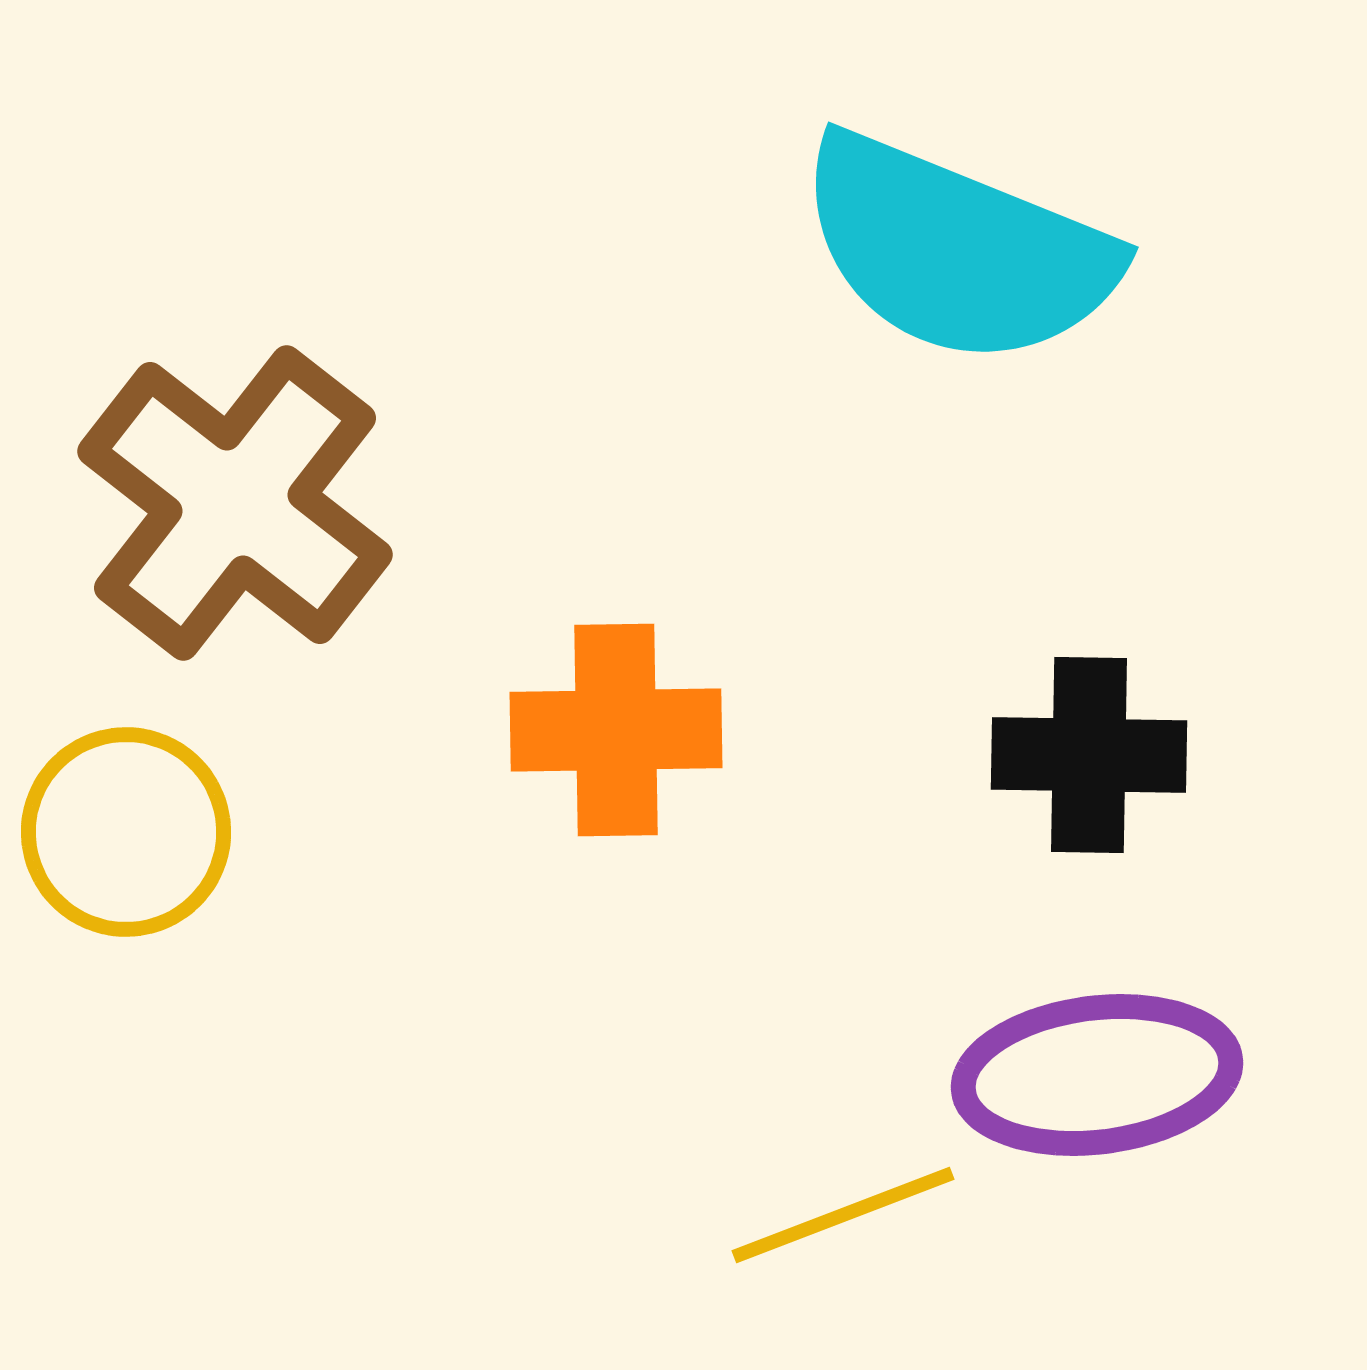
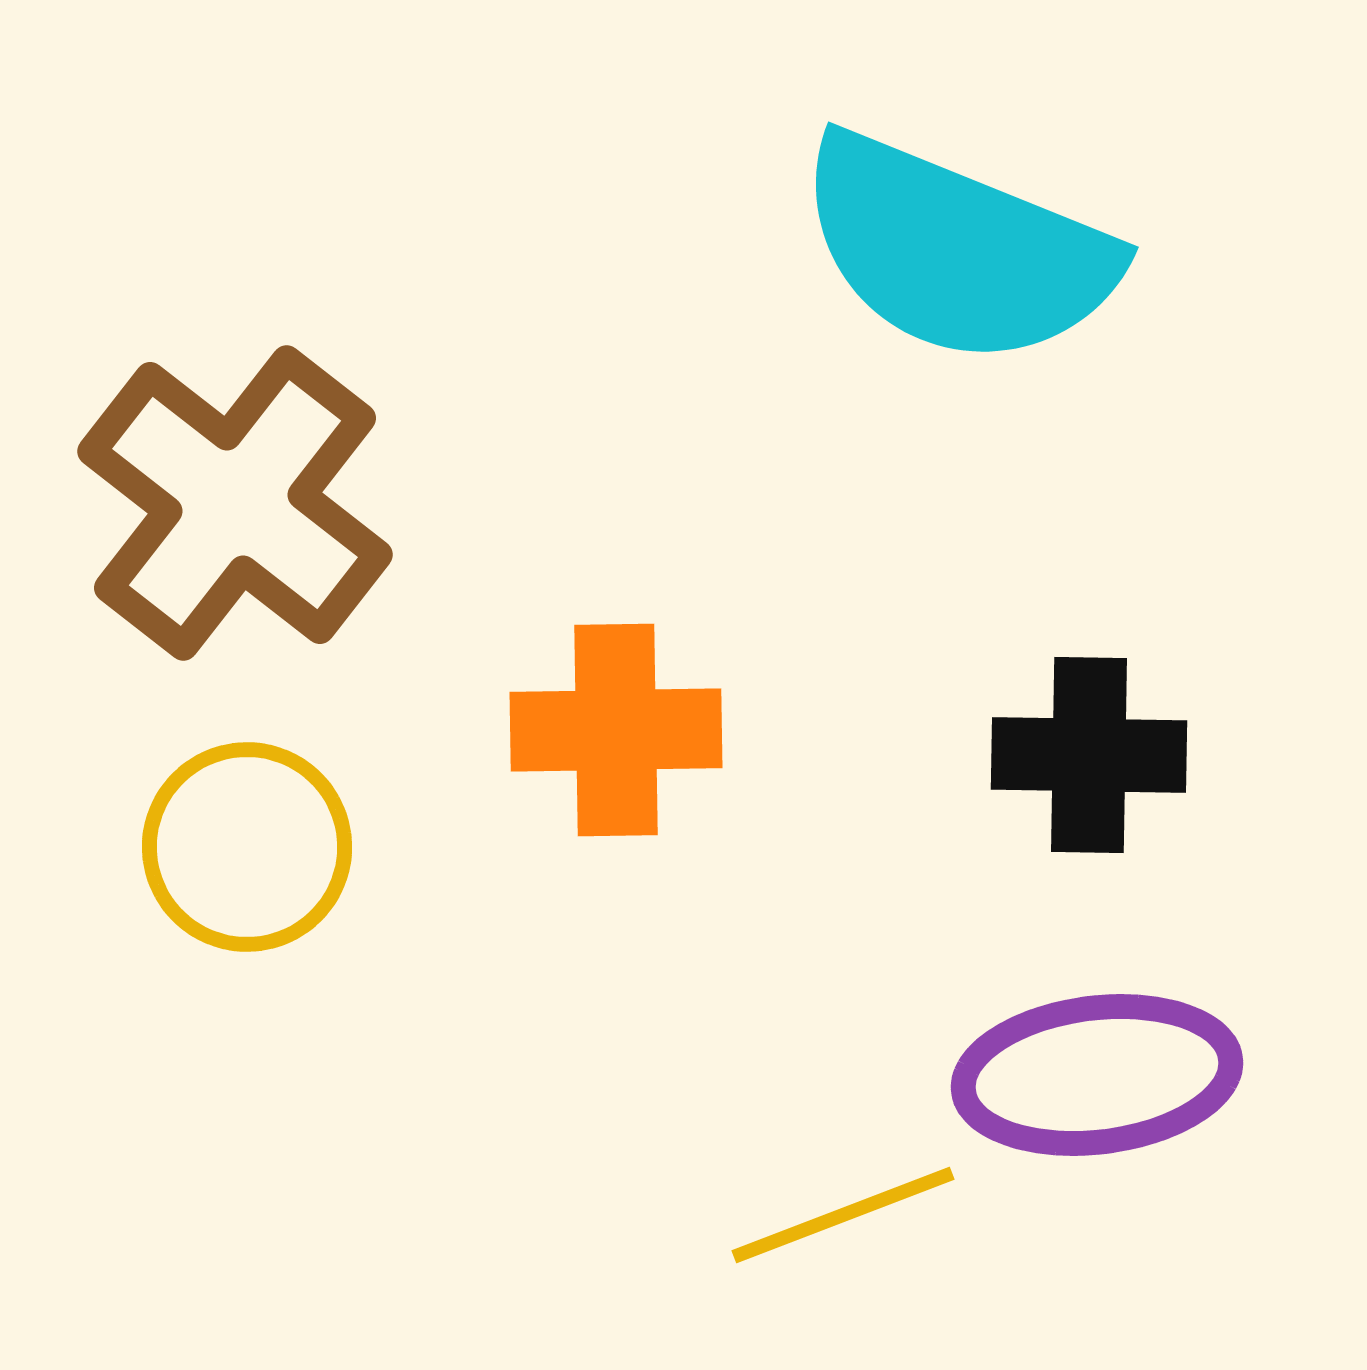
yellow circle: moved 121 px right, 15 px down
